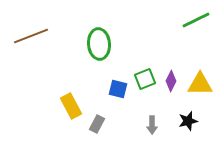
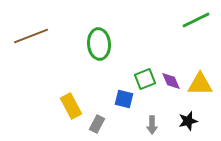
purple diamond: rotated 50 degrees counterclockwise
blue square: moved 6 px right, 10 px down
